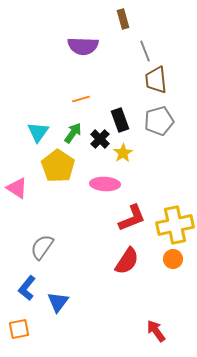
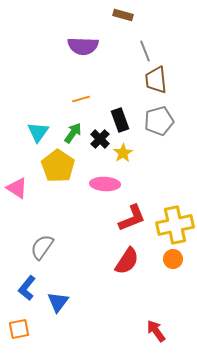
brown rectangle: moved 4 px up; rotated 60 degrees counterclockwise
